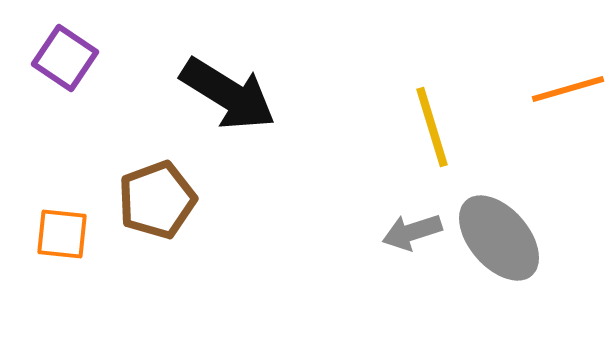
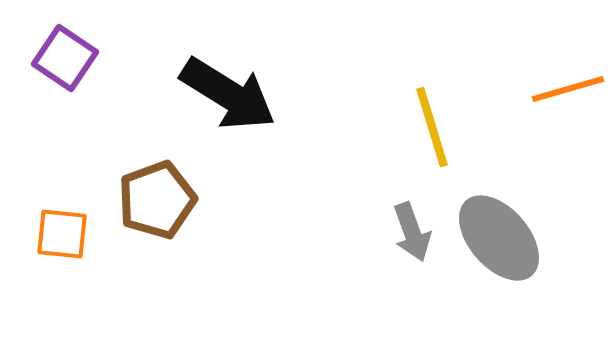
gray arrow: rotated 92 degrees counterclockwise
